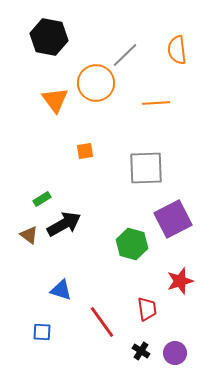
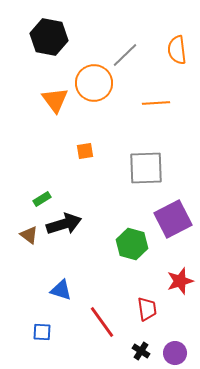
orange circle: moved 2 px left
black arrow: rotated 12 degrees clockwise
